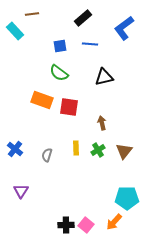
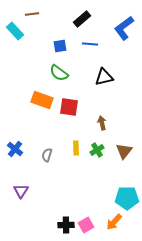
black rectangle: moved 1 px left, 1 px down
green cross: moved 1 px left
pink square: rotated 21 degrees clockwise
